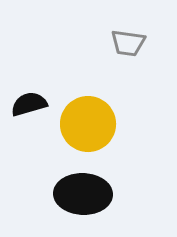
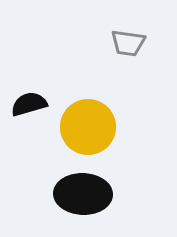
yellow circle: moved 3 px down
